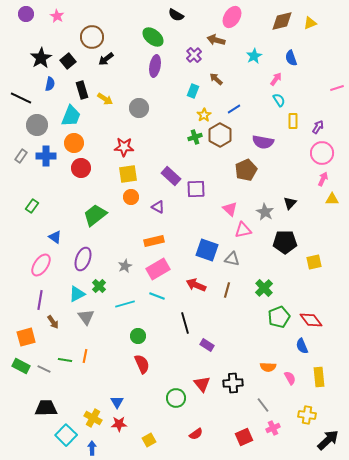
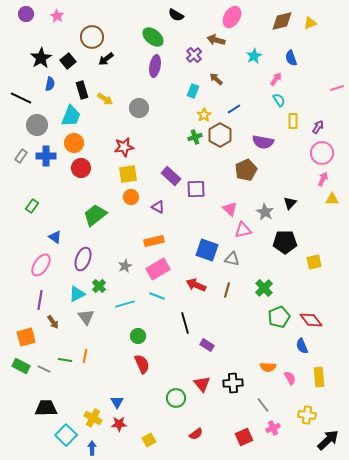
red star at (124, 147): rotated 12 degrees counterclockwise
